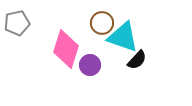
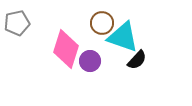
purple circle: moved 4 px up
